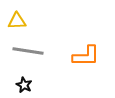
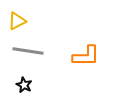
yellow triangle: rotated 24 degrees counterclockwise
